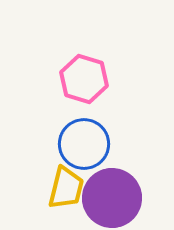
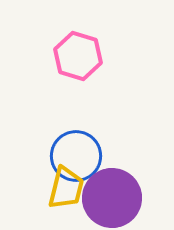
pink hexagon: moved 6 px left, 23 px up
blue circle: moved 8 px left, 12 px down
